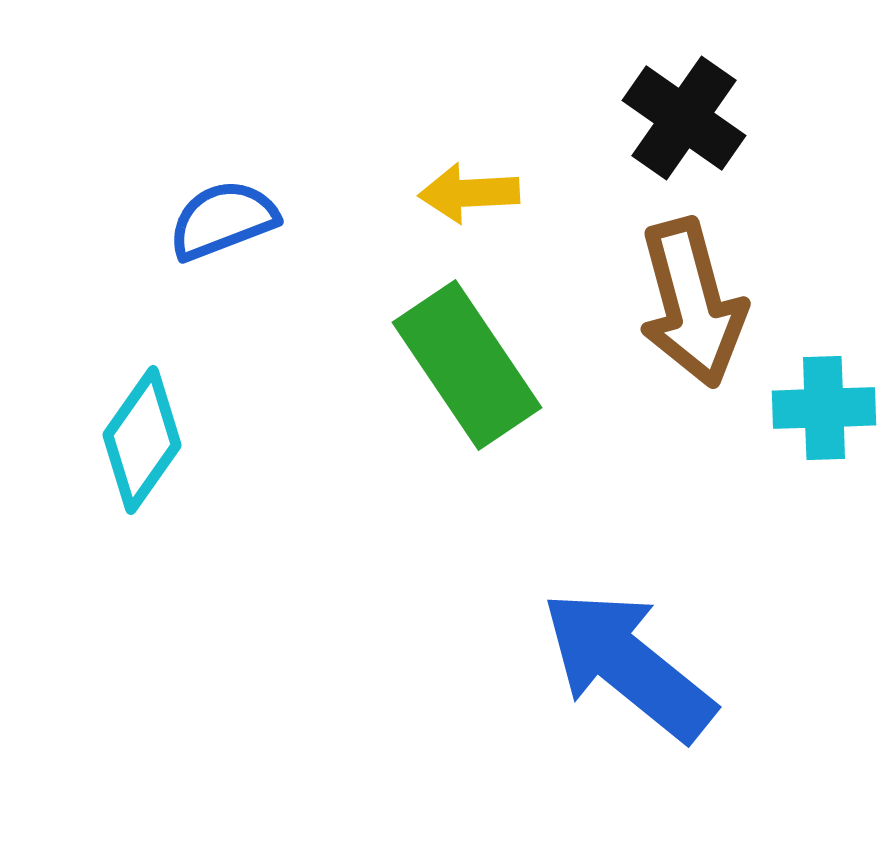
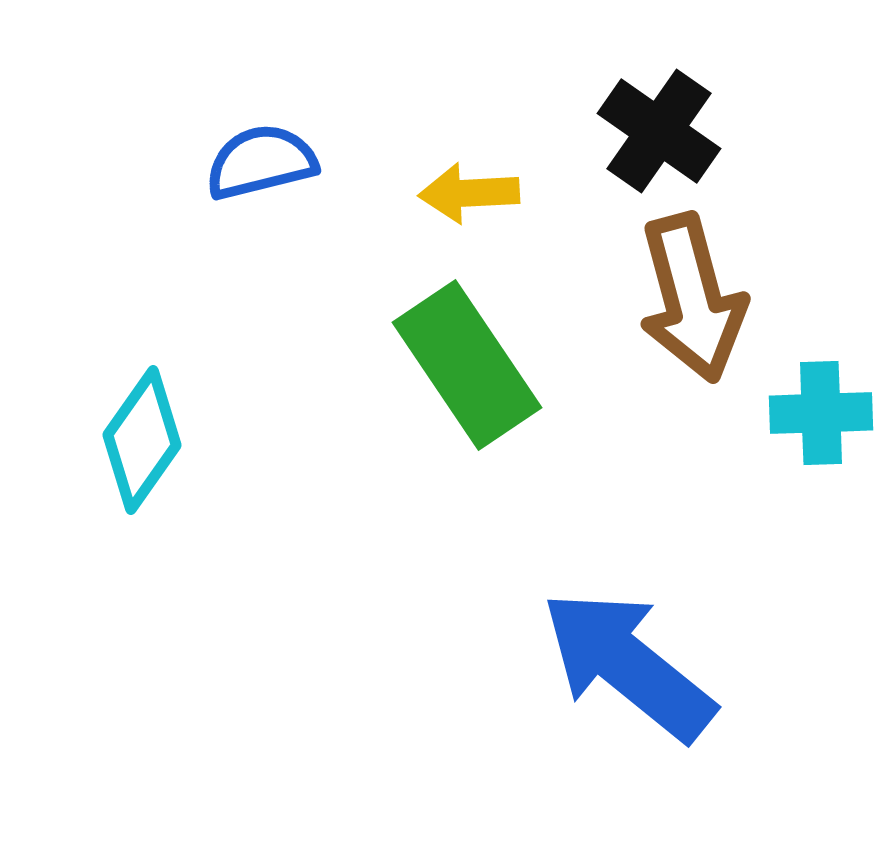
black cross: moved 25 px left, 13 px down
blue semicircle: moved 38 px right, 58 px up; rotated 7 degrees clockwise
brown arrow: moved 5 px up
cyan cross: moved 3 px left, 5 px down
